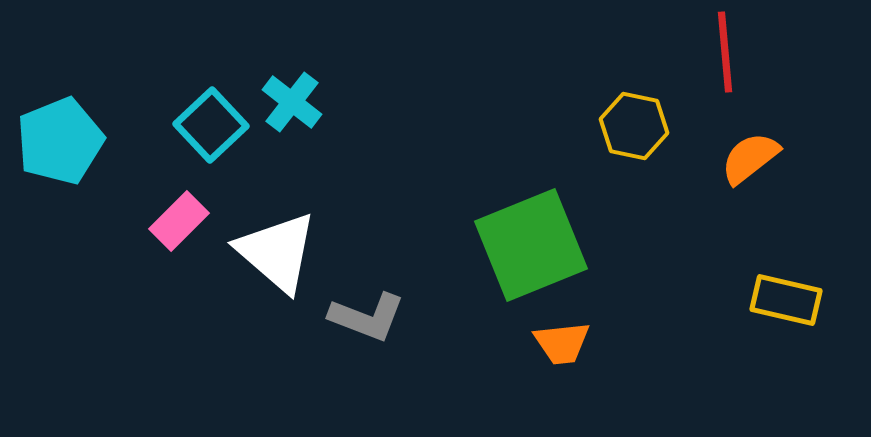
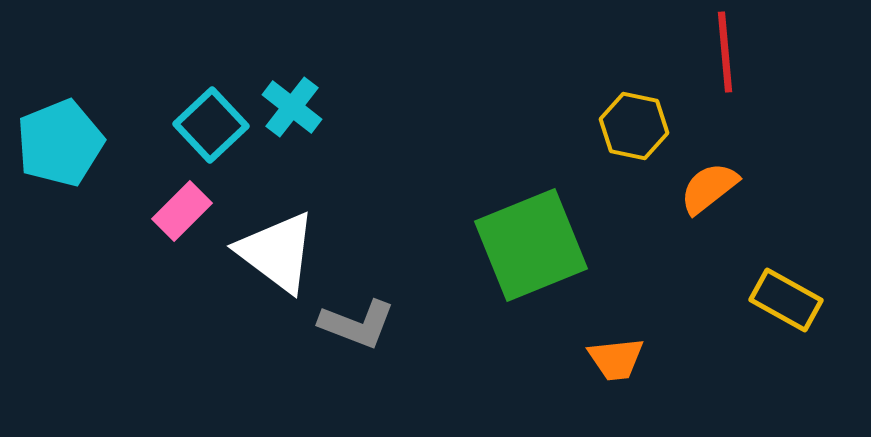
cyan cross: moved 5 px down
cyan pentagon: moved 2 px down
orange semicircle: moved 41 px left, 30 px down
pink rectangle: moved 3 px right, 10 px up
white triangle: rotated 4 degrees counterclockwise
yellow rectangle: rotated 16 degrees clockwise
gray L-shape: moved 10 px left, 7 px down
orange trapezoid: moved 54 px right, 16 px down
